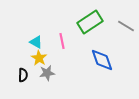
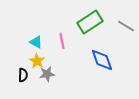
yellow star: moved 2 px left, 3 px down
gray star: moved 1 px down
